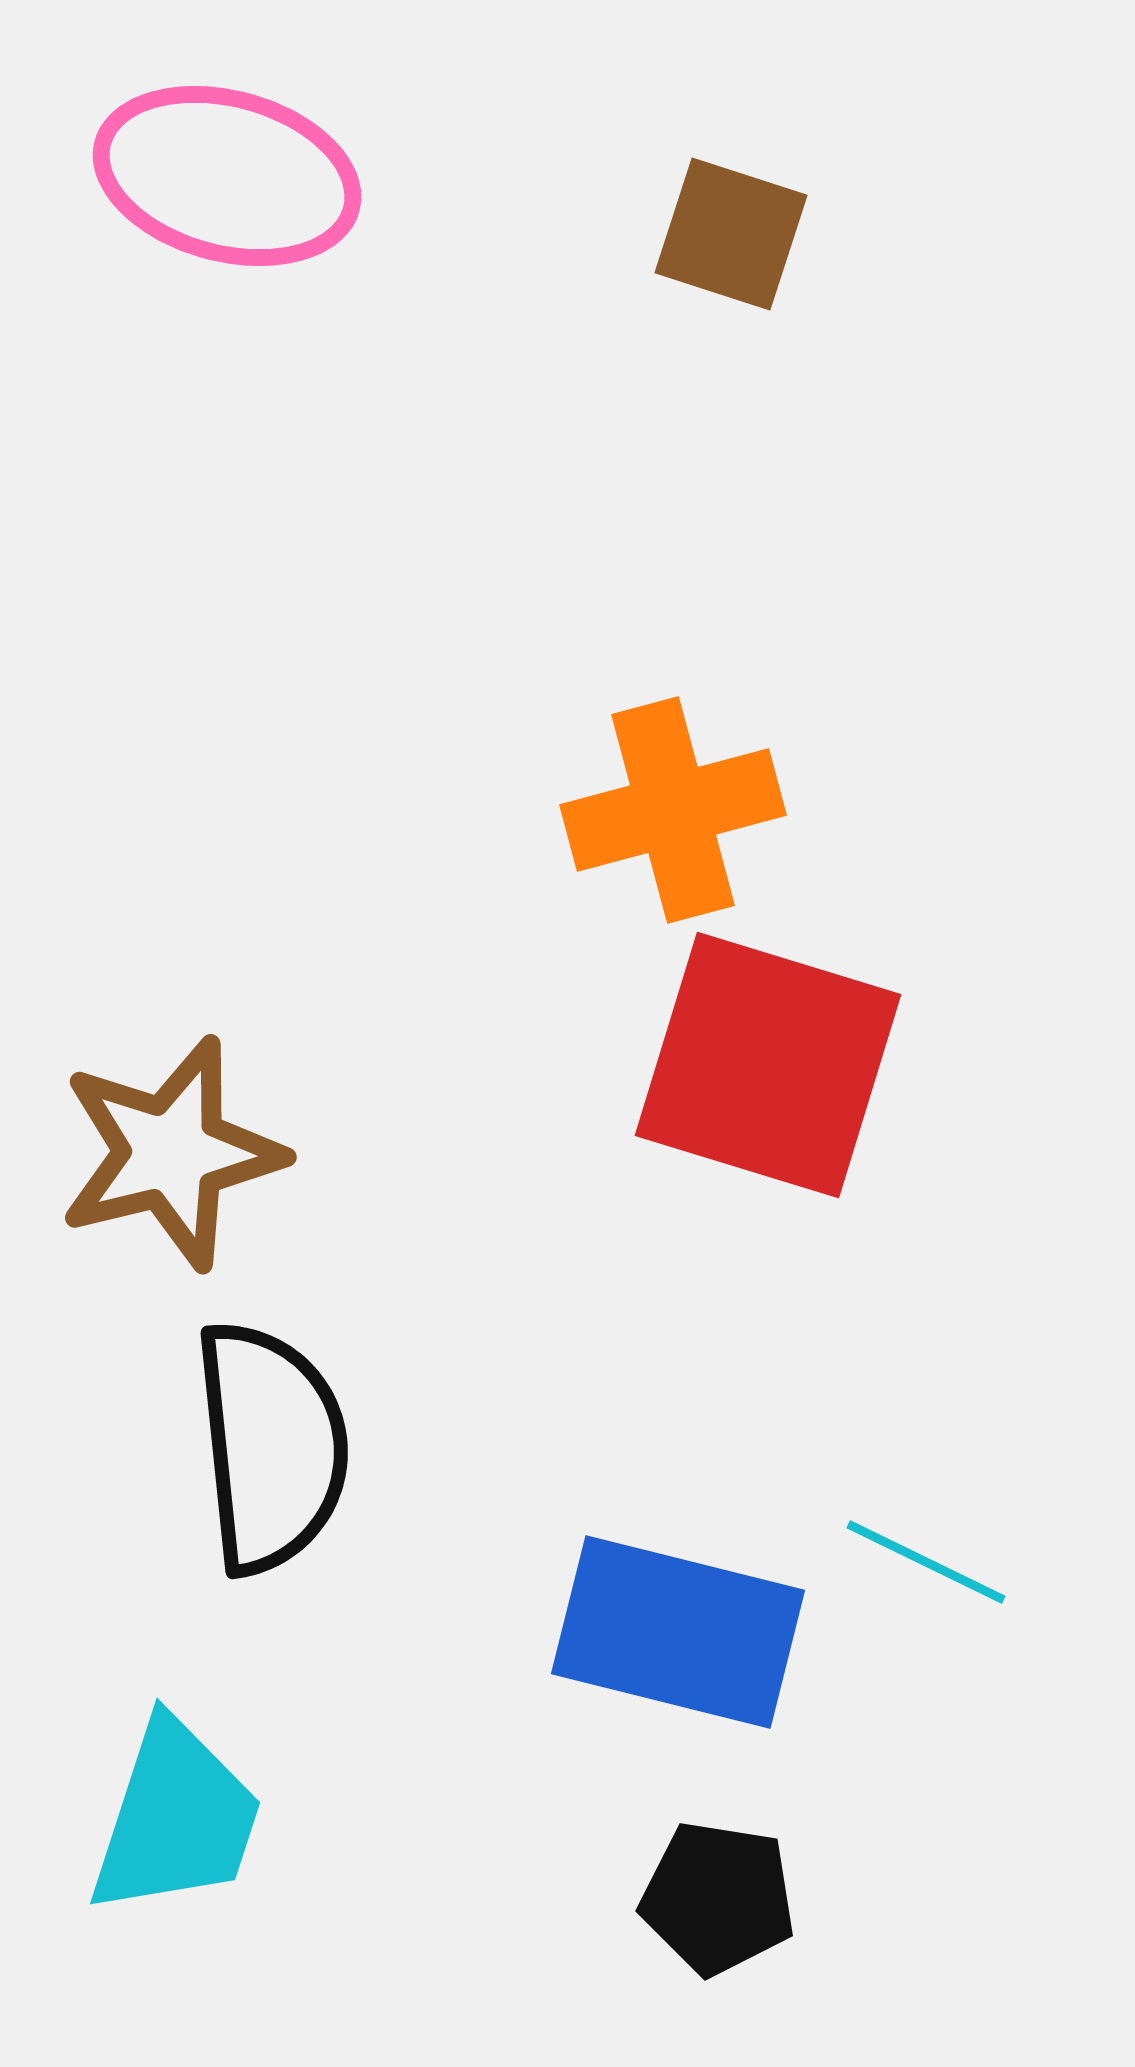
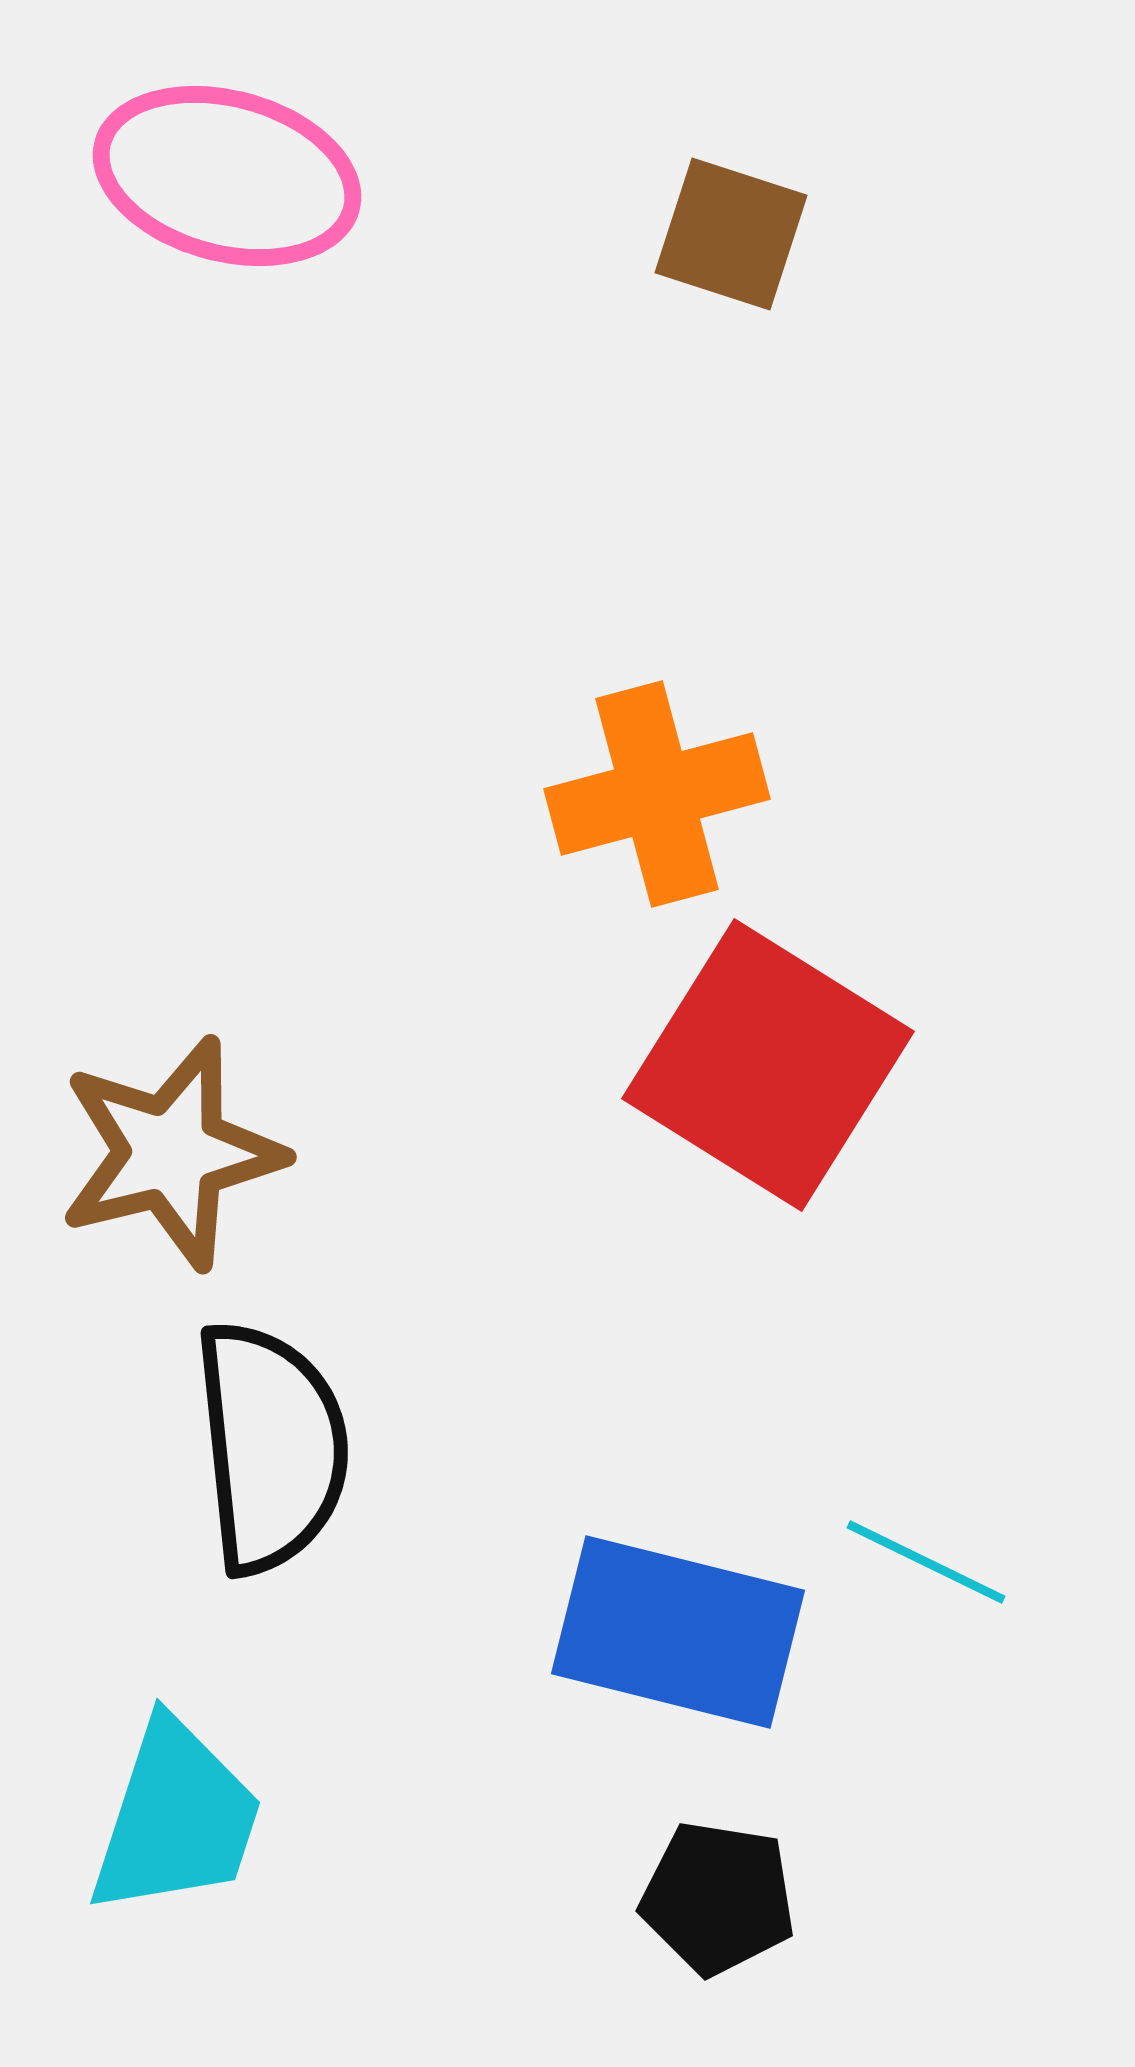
orange cross: moved 16 px left, 16 px up
red square: rotated 15 degrees clockwise
